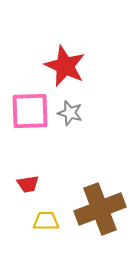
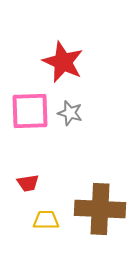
red star: moved 2 px left, 4 px up
red trapezoid: moved 1 px up
brown cross: rotated 24 degrees clockwise
yellow trapezoid: moved 1 px up
